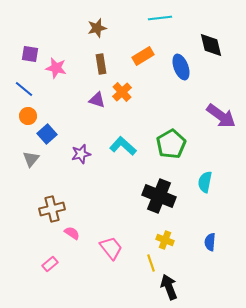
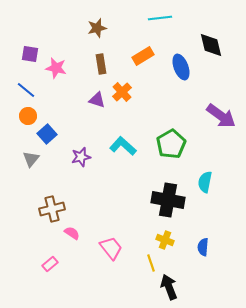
blue line: moved 2 px right, 1 px down
purple star: moved 3 px down
black cross: moved 9 px right, 4 px down; rotated 12 degrees counterclockwise
blue semicircle: moved 7 px left, 5 px down
